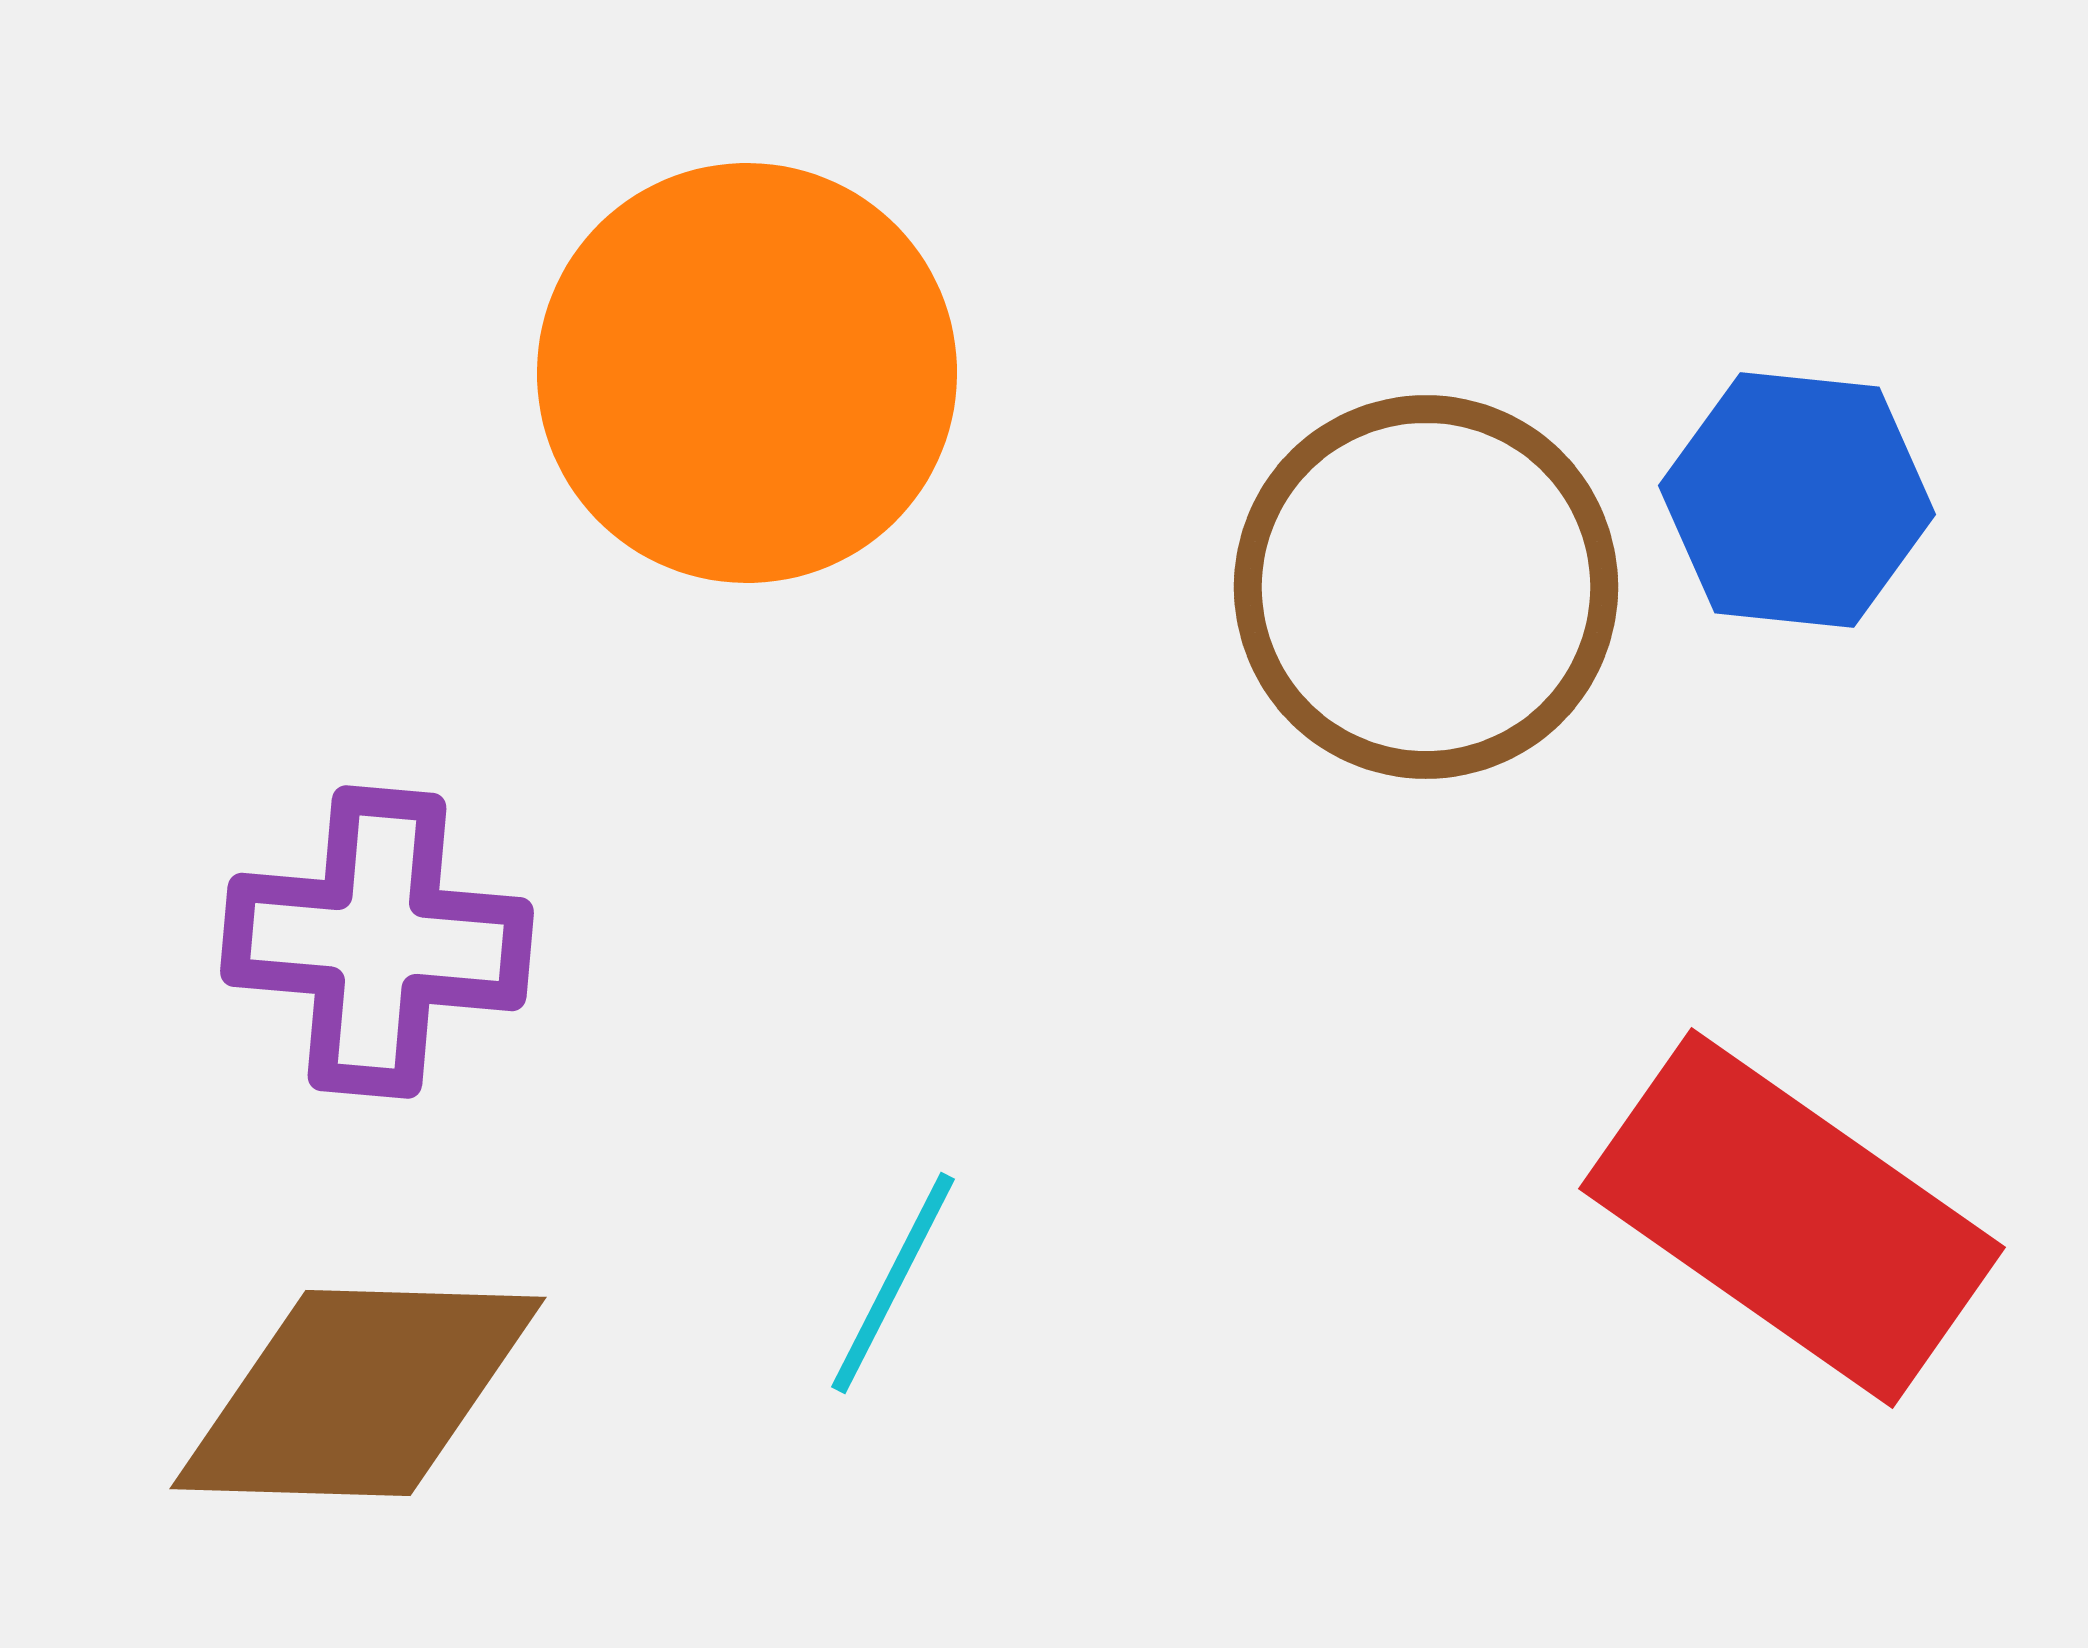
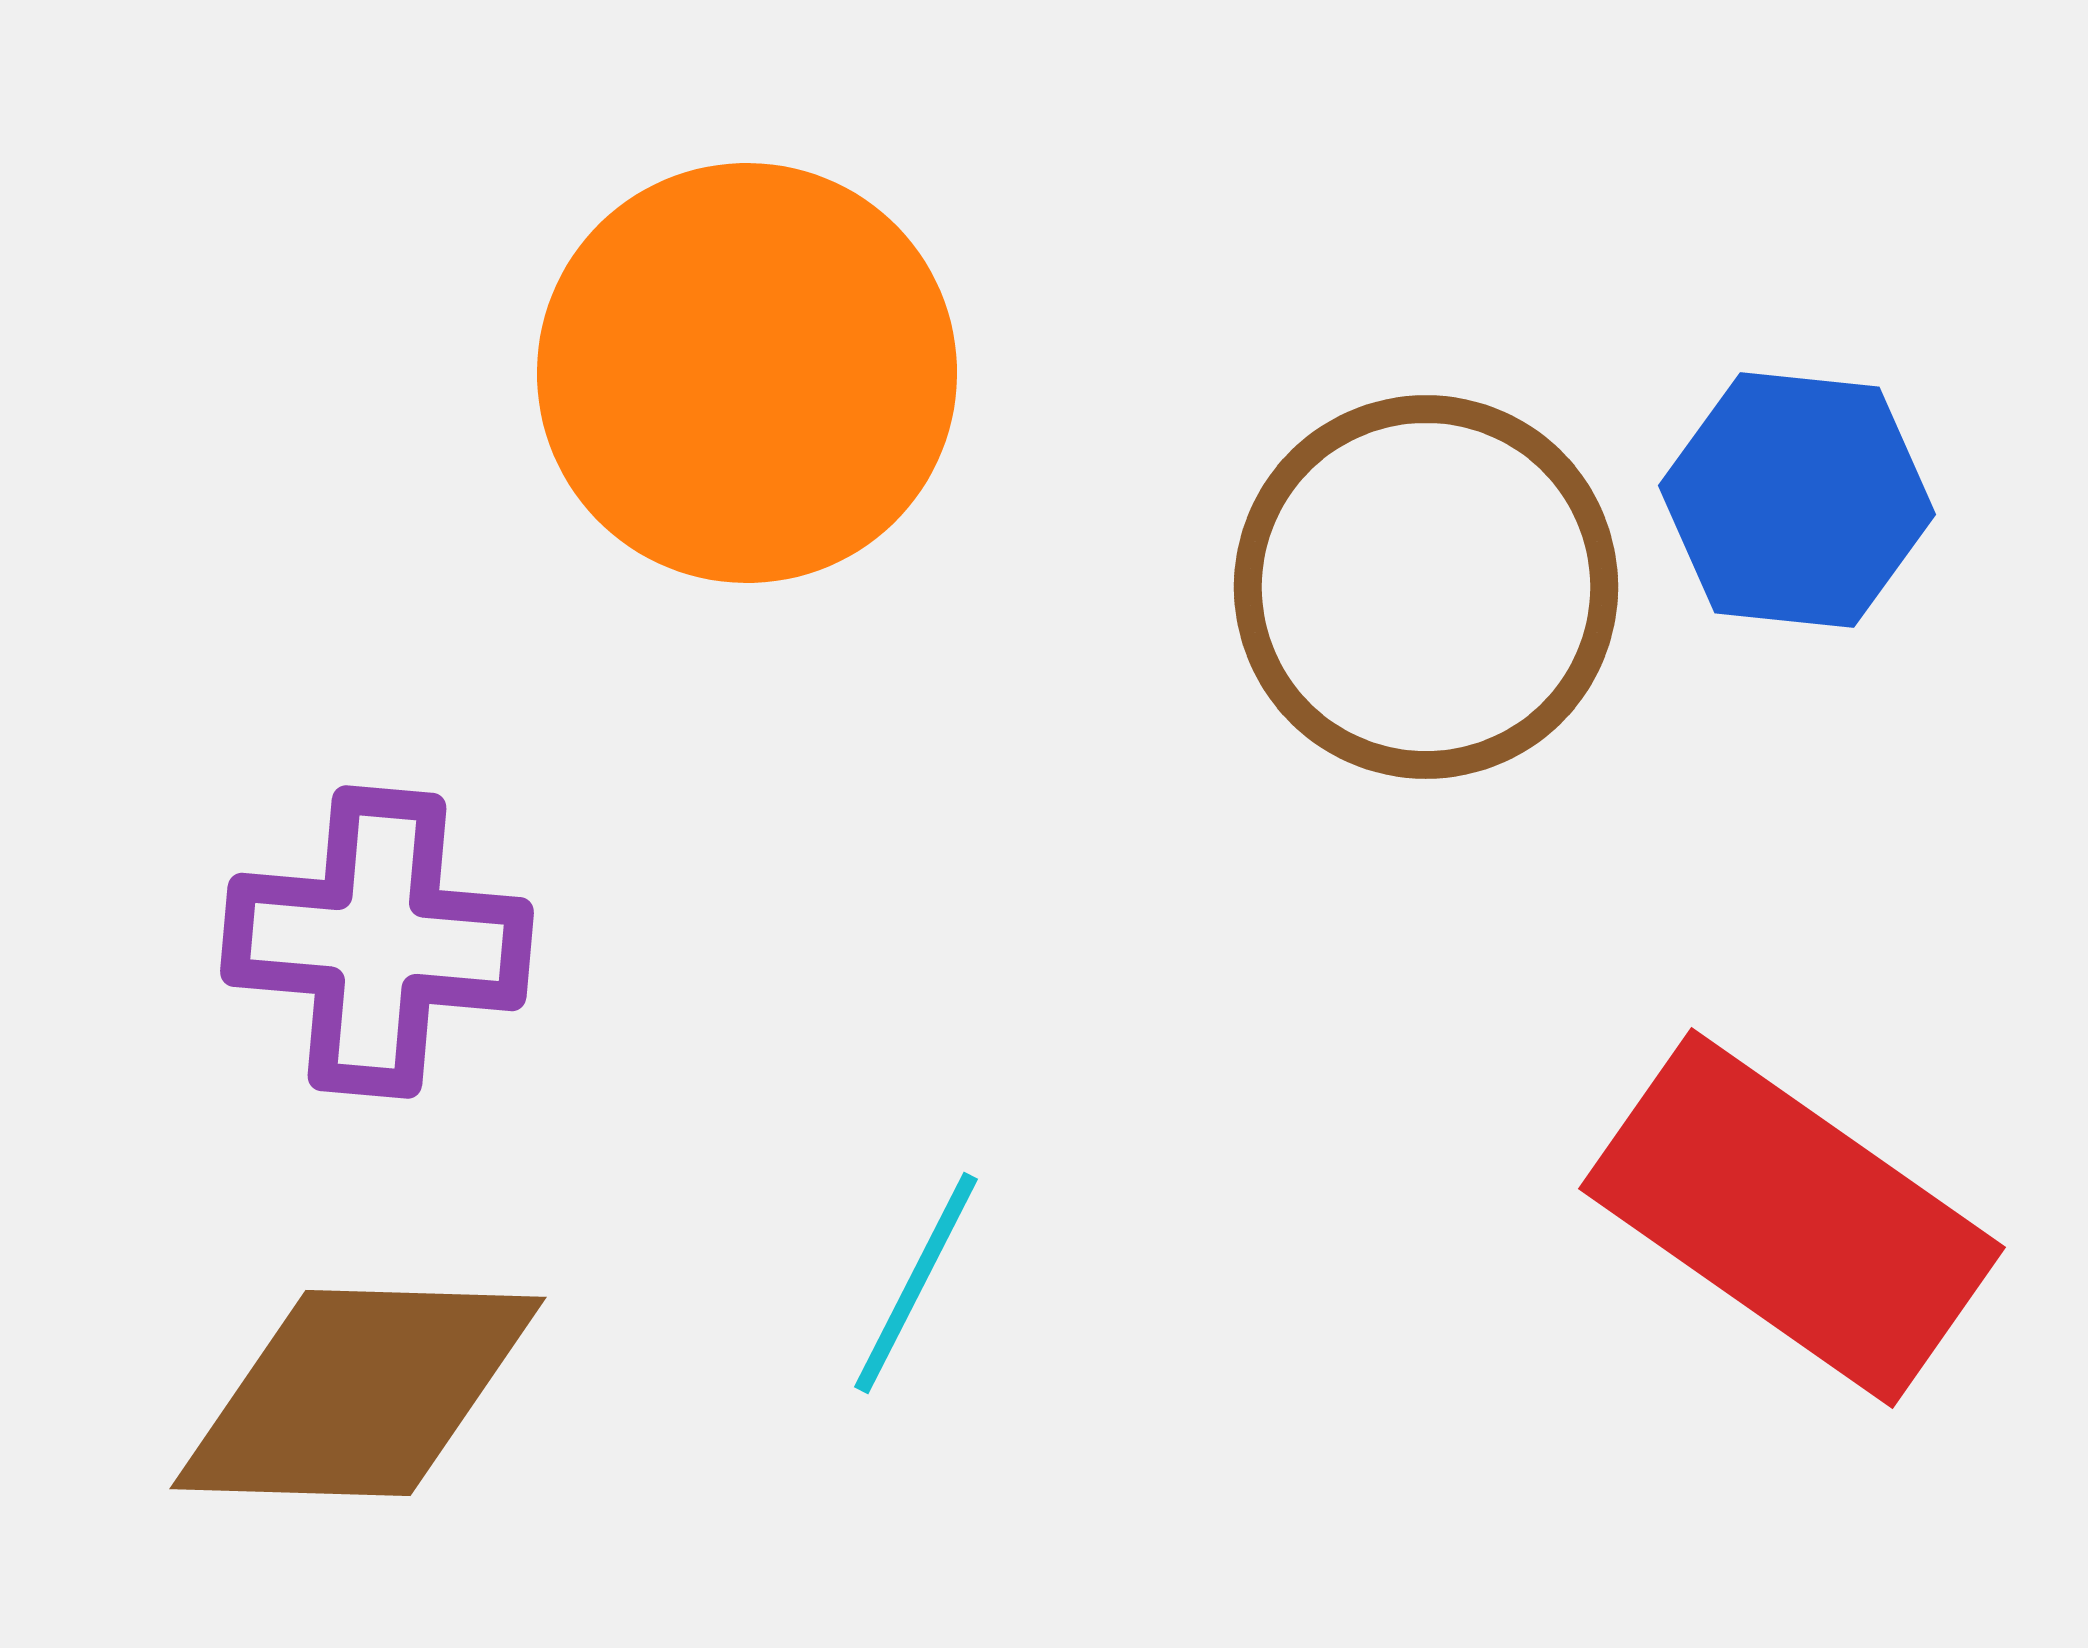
cyan line: moved 23 px right
